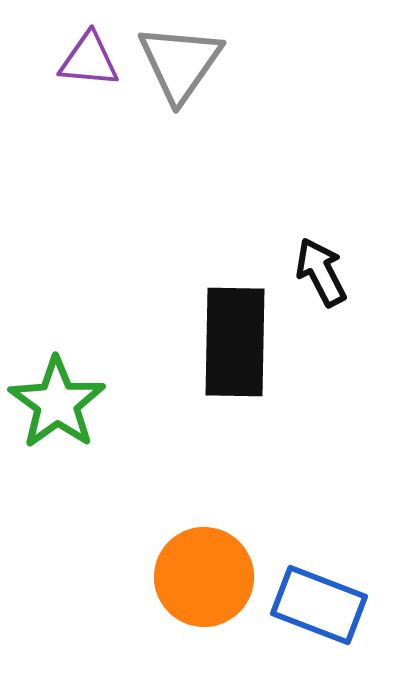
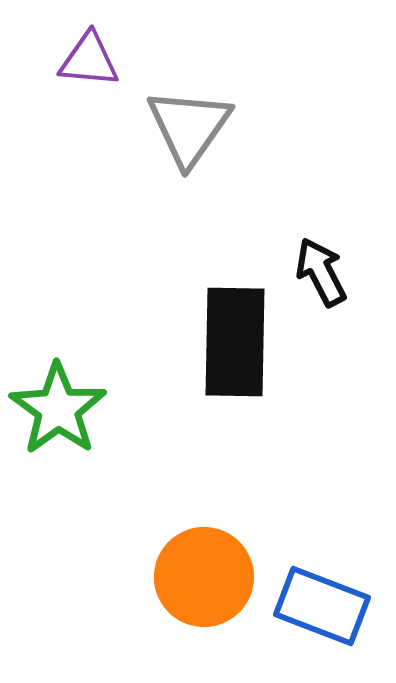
gray triangle: moved 9 px right, 64 px down
green star: moved 1 px right, 6 px down
blue rectangle: moved 3 px right, 1 px down
